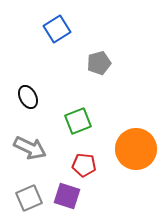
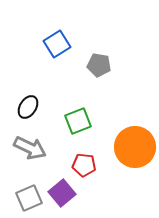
blue square: moved 15 px down
gray pentagon: moved 2 px down; rotated 25 degrees clockwise
black ellipse: moved 10 px down; rotated 60 degrees clockwise
orange circle: moved 1 px left, 2 px up
purple square: moved 5 px left, 3 px up; rotated 32 degrees clockwise
